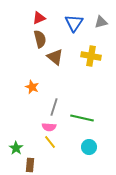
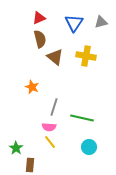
yellow cross: moved 5 px left
